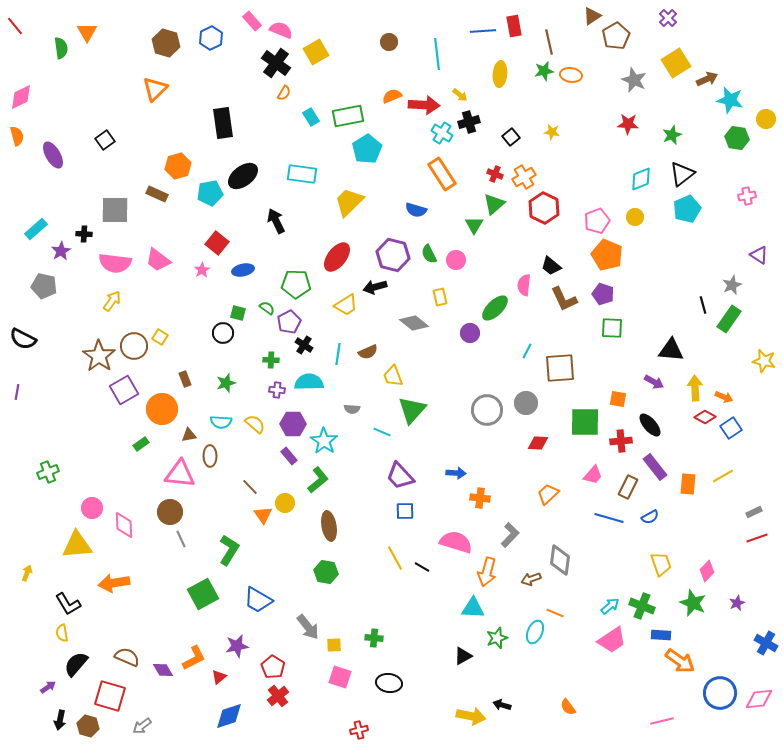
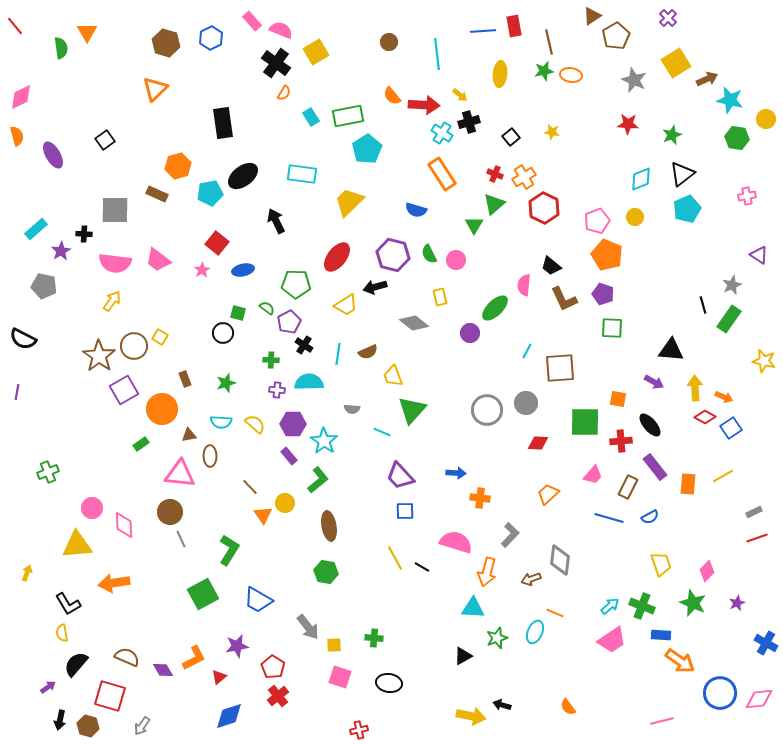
orange semicircle at (392, 96): rotated 108 degrees counterclockwise
gray arrow at (142, 726): rotated 18 degrees counterclockwise
